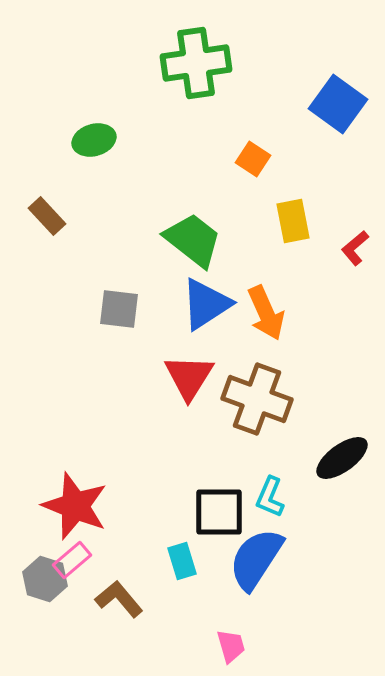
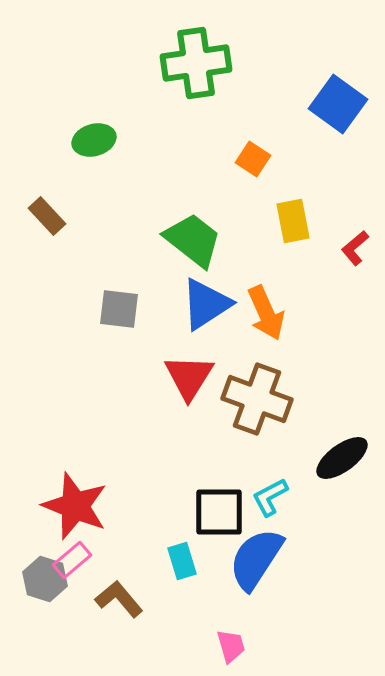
cyan L-shape: rotated 39 degrees clockwise
